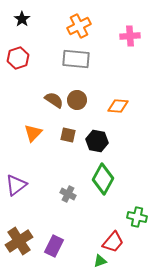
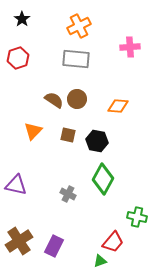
pink cross: moved 11 px down
brown circle: moved 1 px up
orange triangle: moved 2 px up
purple triangle: rotated 50 degrees clockwise
